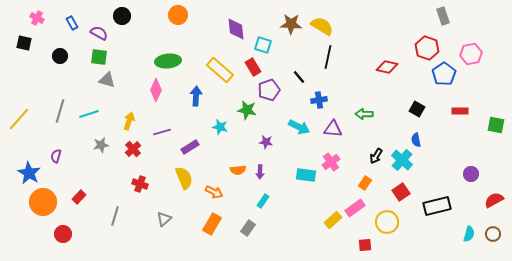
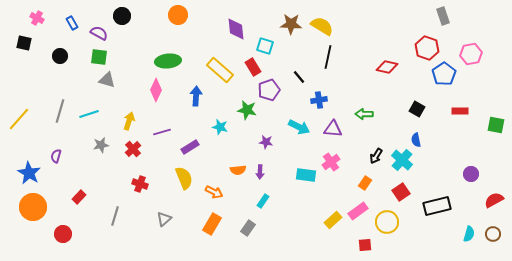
cyan square at (263, 45): moved 2 px right, 1 px down
orange circle at (43, 202): moved 10 px left, 5 px down
pink rectangle at (355, 208): moved 3 px right, 3 px down
